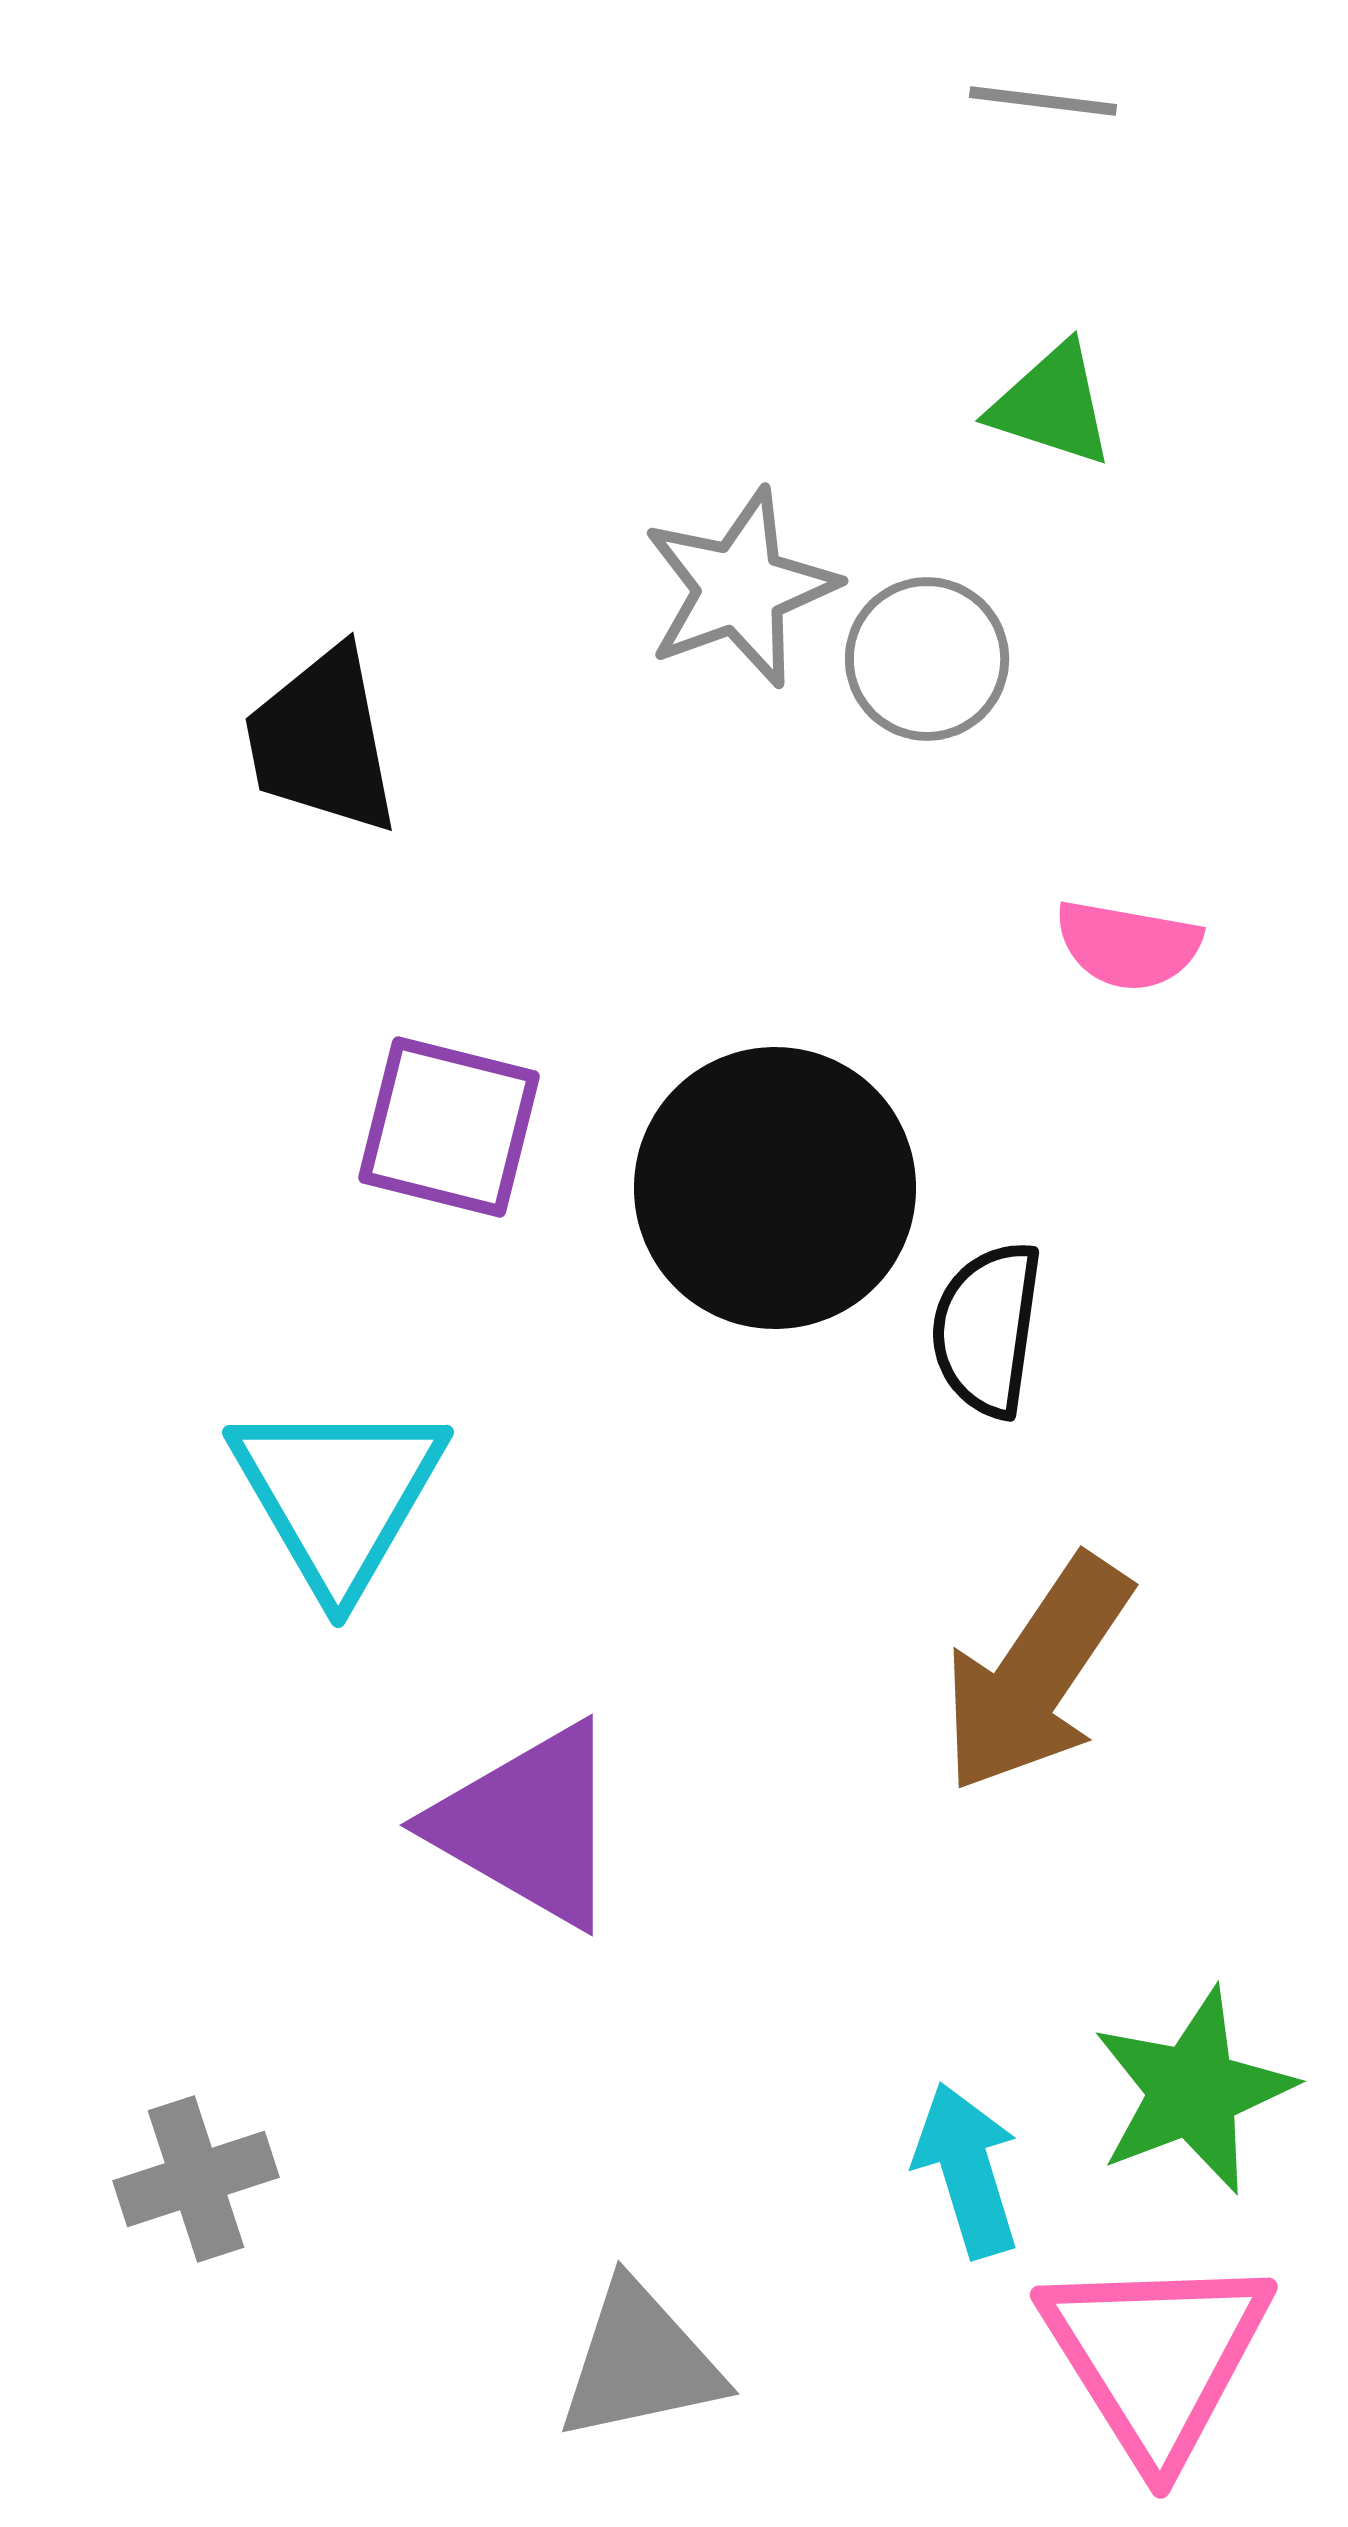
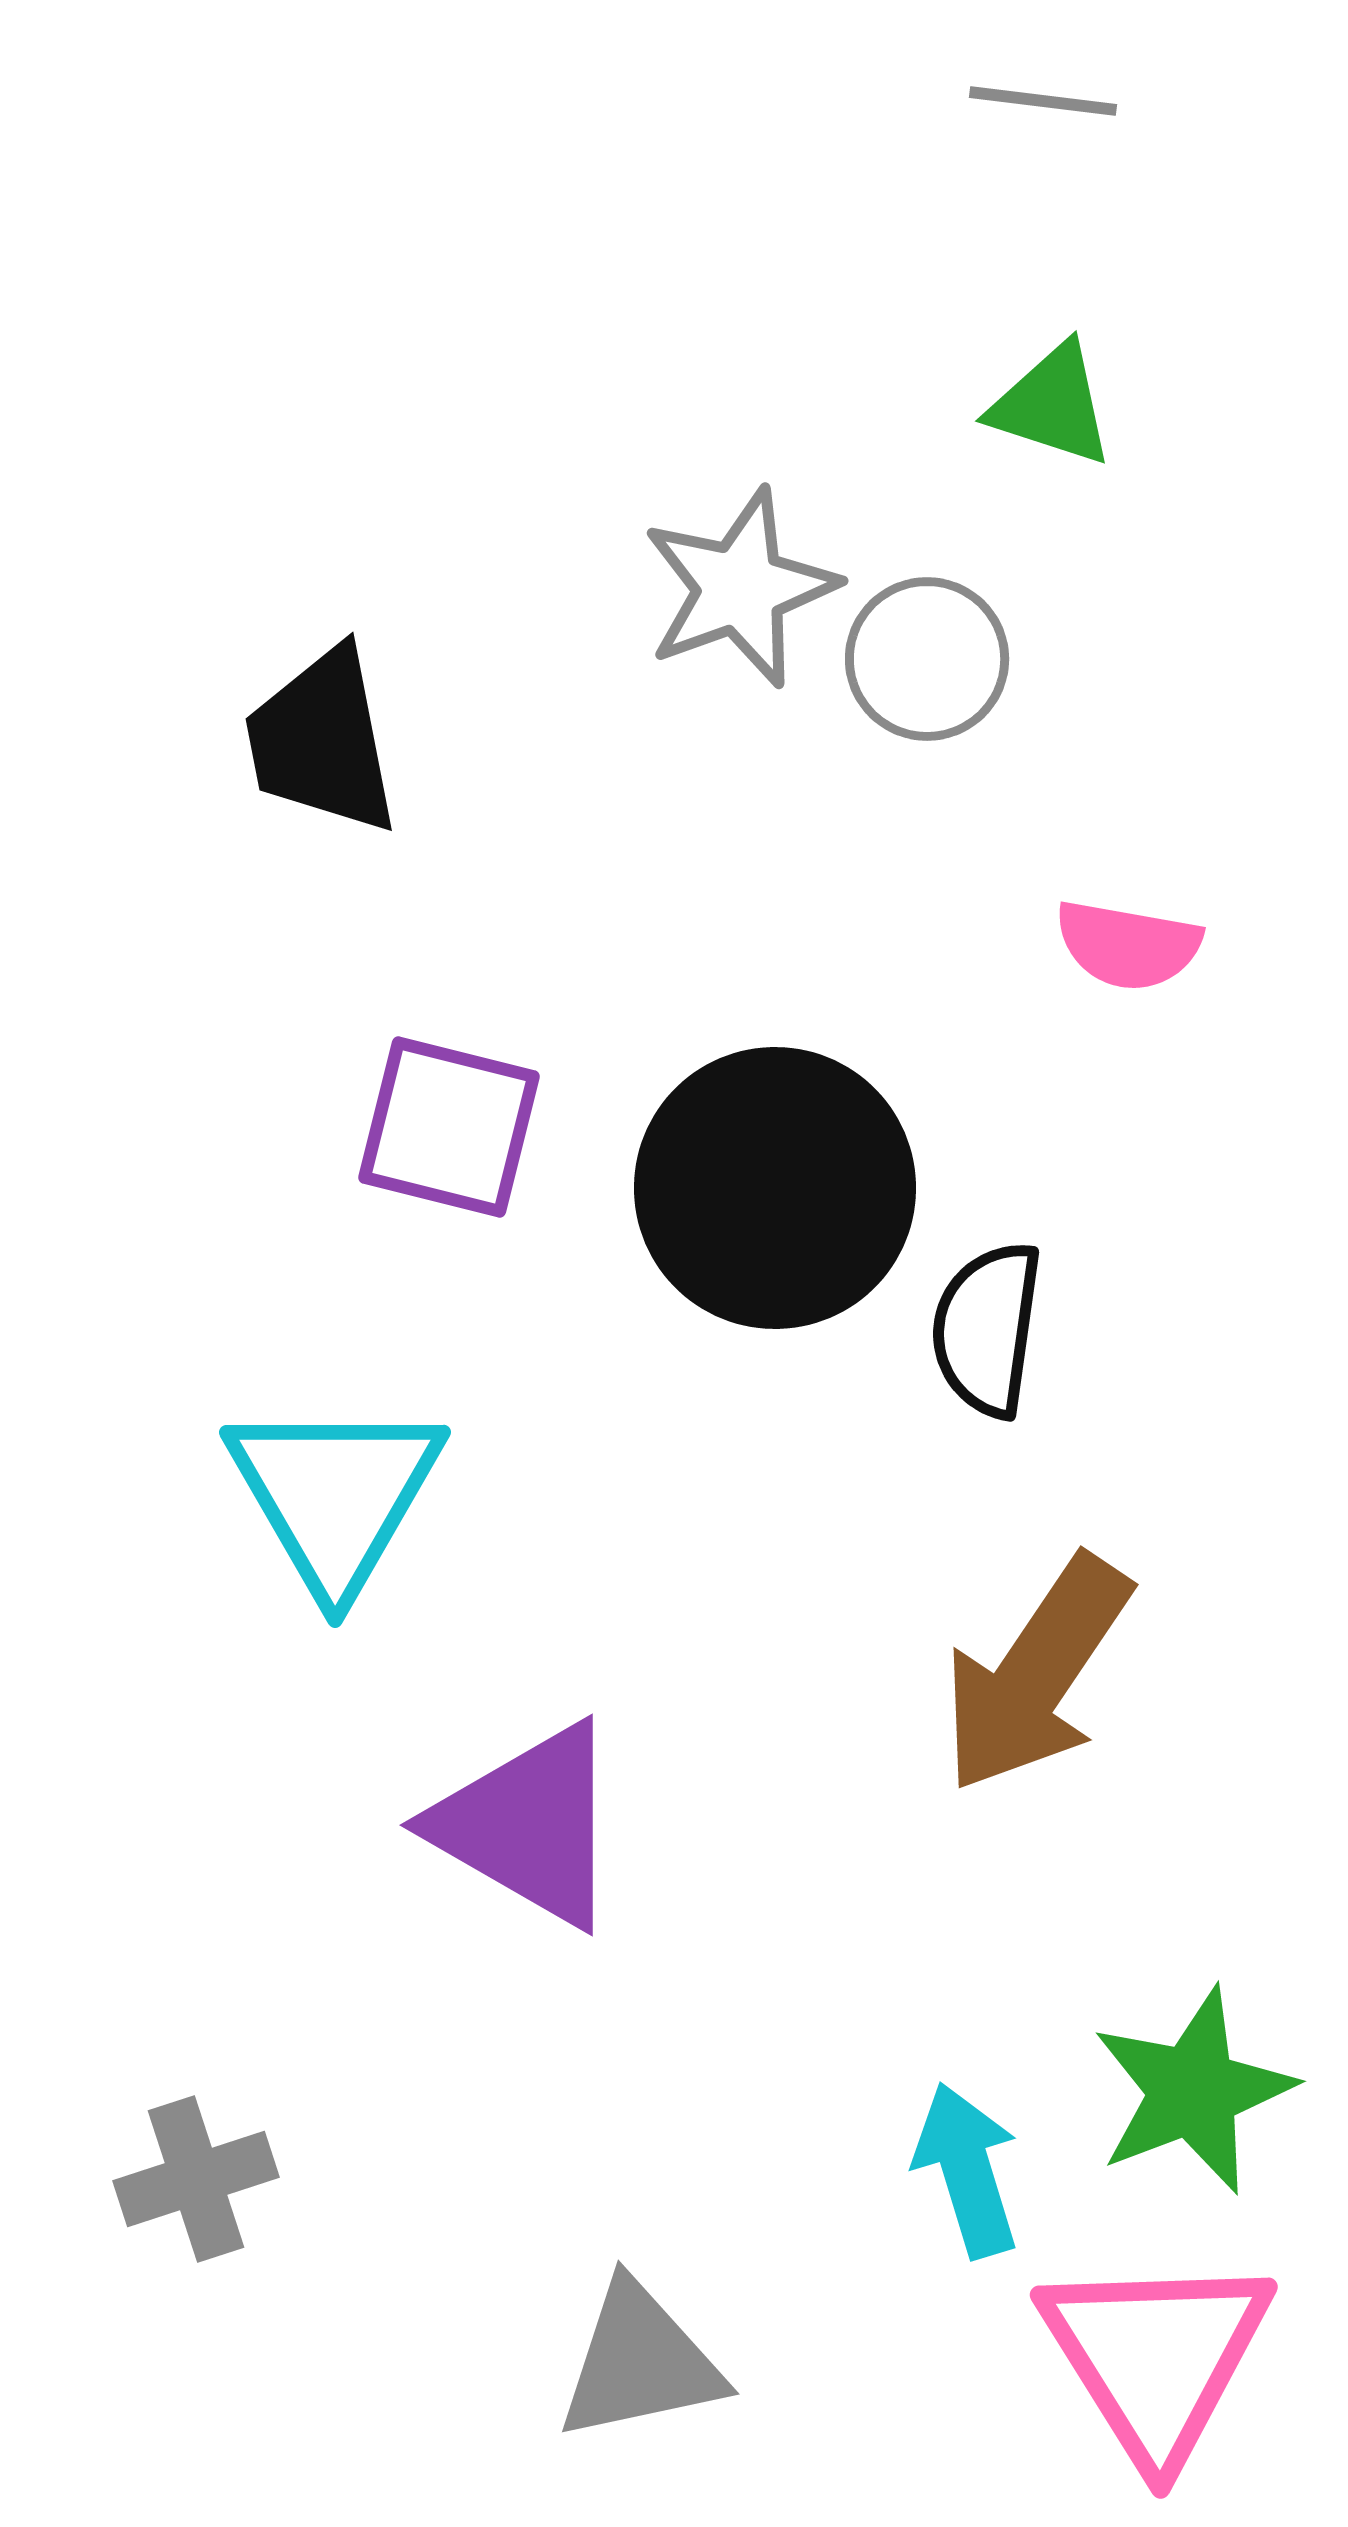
cyan triangle: moved 3 px left
